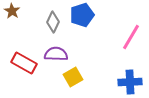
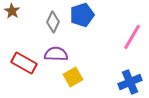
pink line: moved 1 px right
blue cross: rotated 20 degrees counterclockwise
